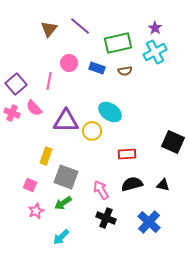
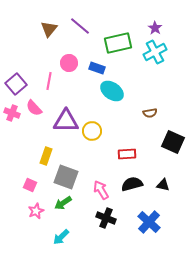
brown semicircle: moved 25 px right, 42 px down
cyan ellipse: moved 2 px right, 21 px up
